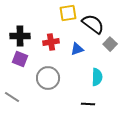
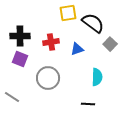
black semicircle: moved 1 px up
